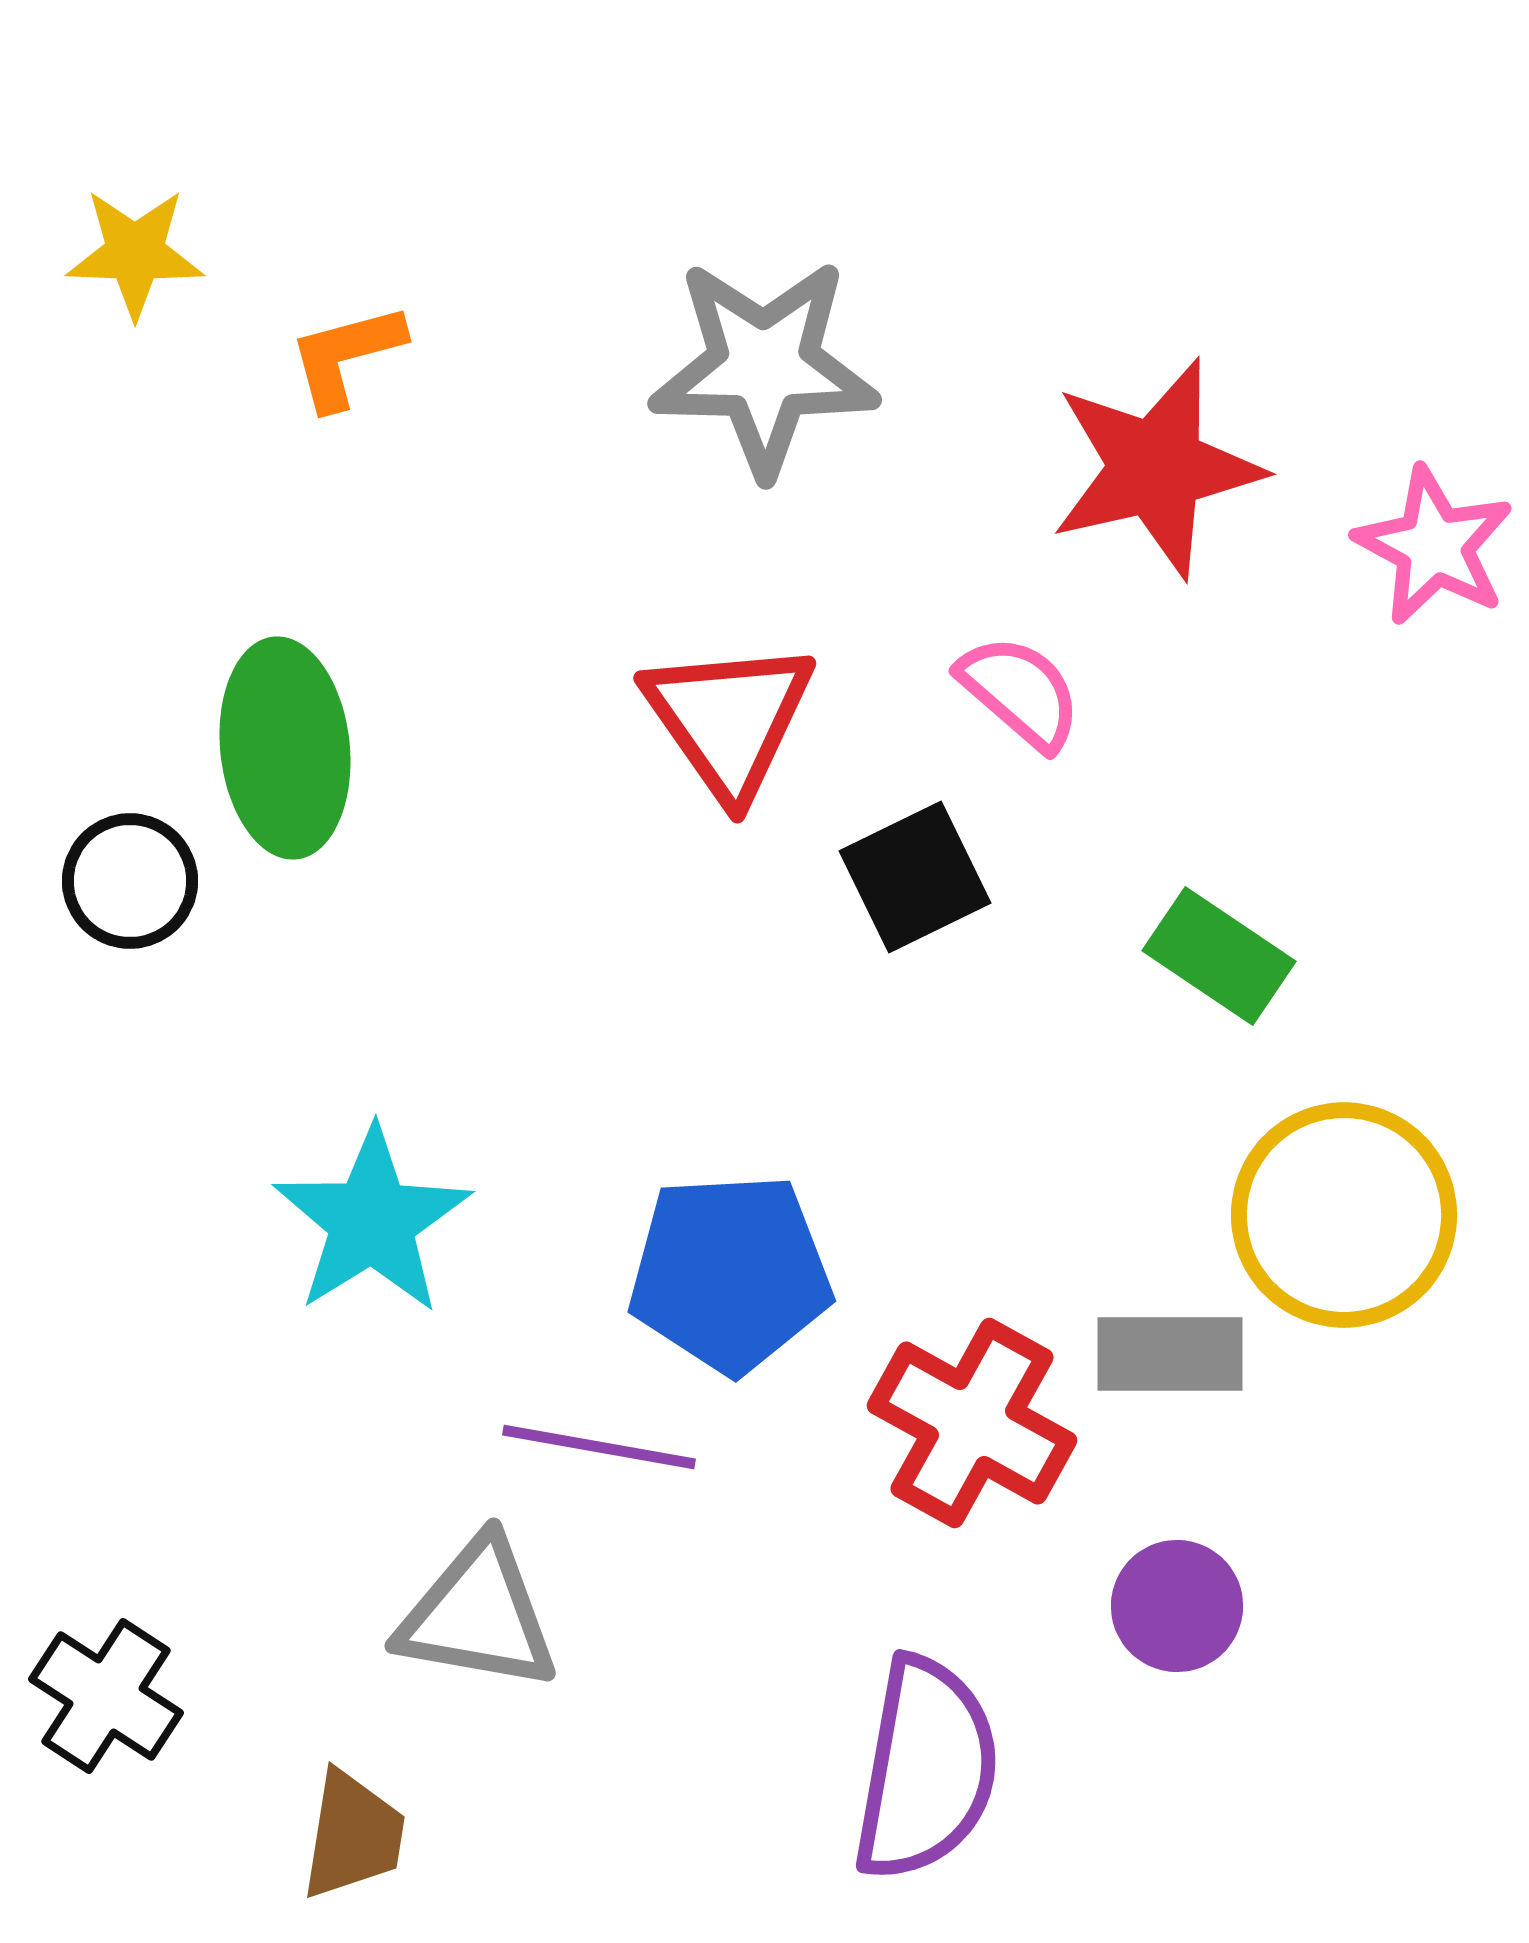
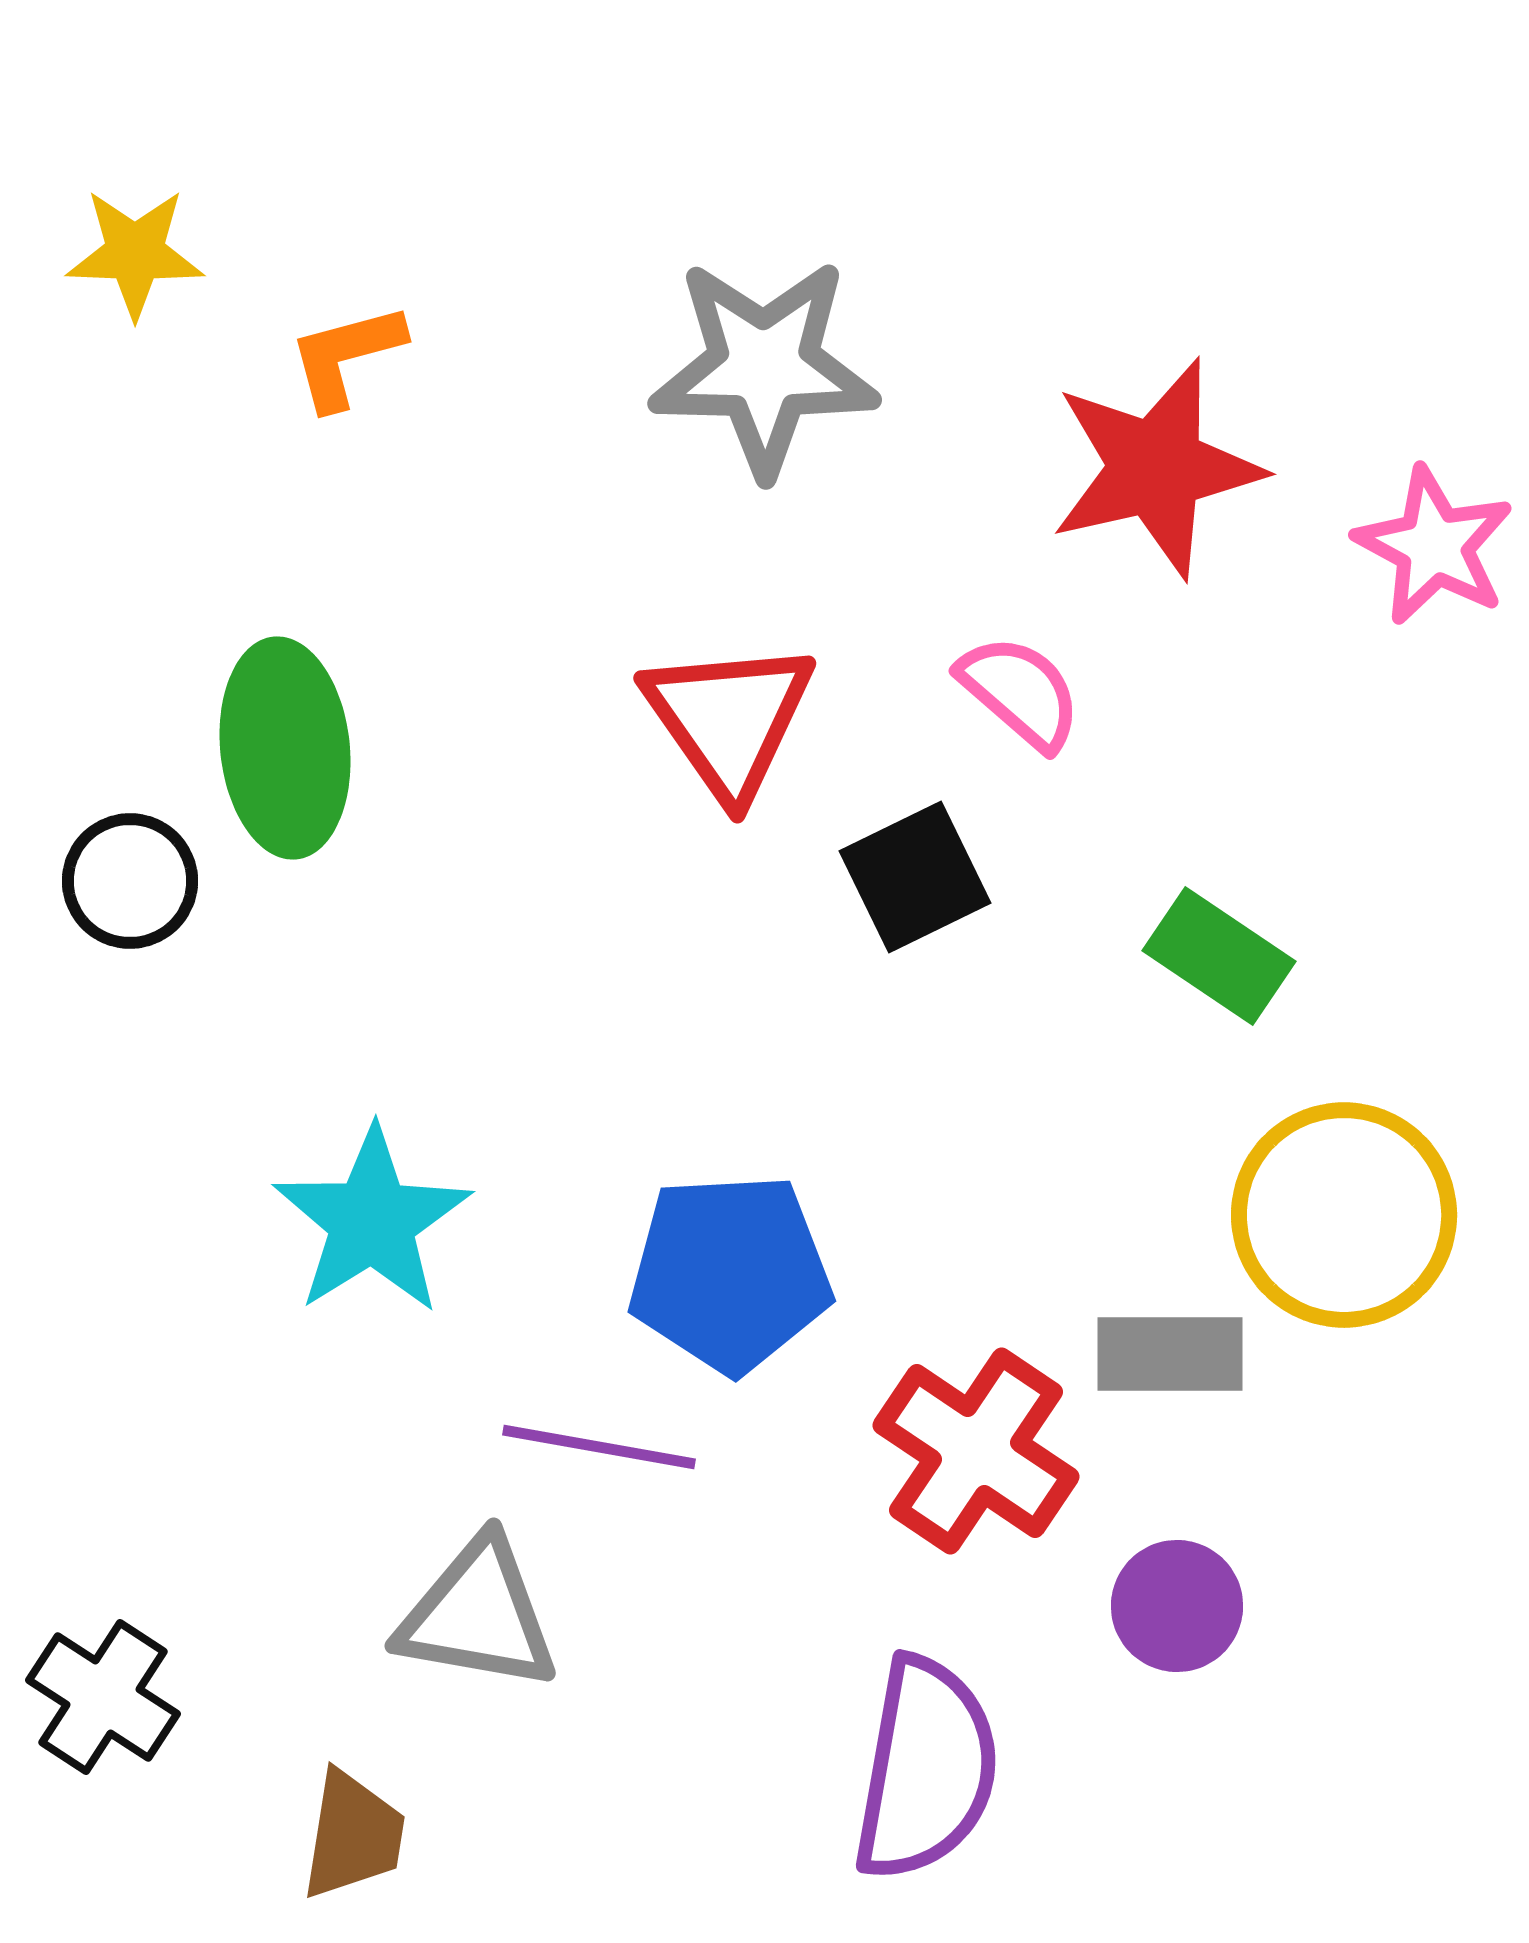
red cross: moved 4 px right, 28 px down; rotated 5 degrees clockwise
black cross: moved 3 px left, 1 px down
